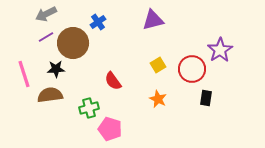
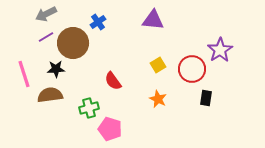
purple triangle: rotated 20 degrees clockwise
